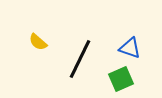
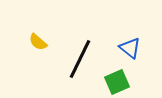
blue triangle: rotated 20 degrees clockwise
green square: moved 4 px left, 3 px down
